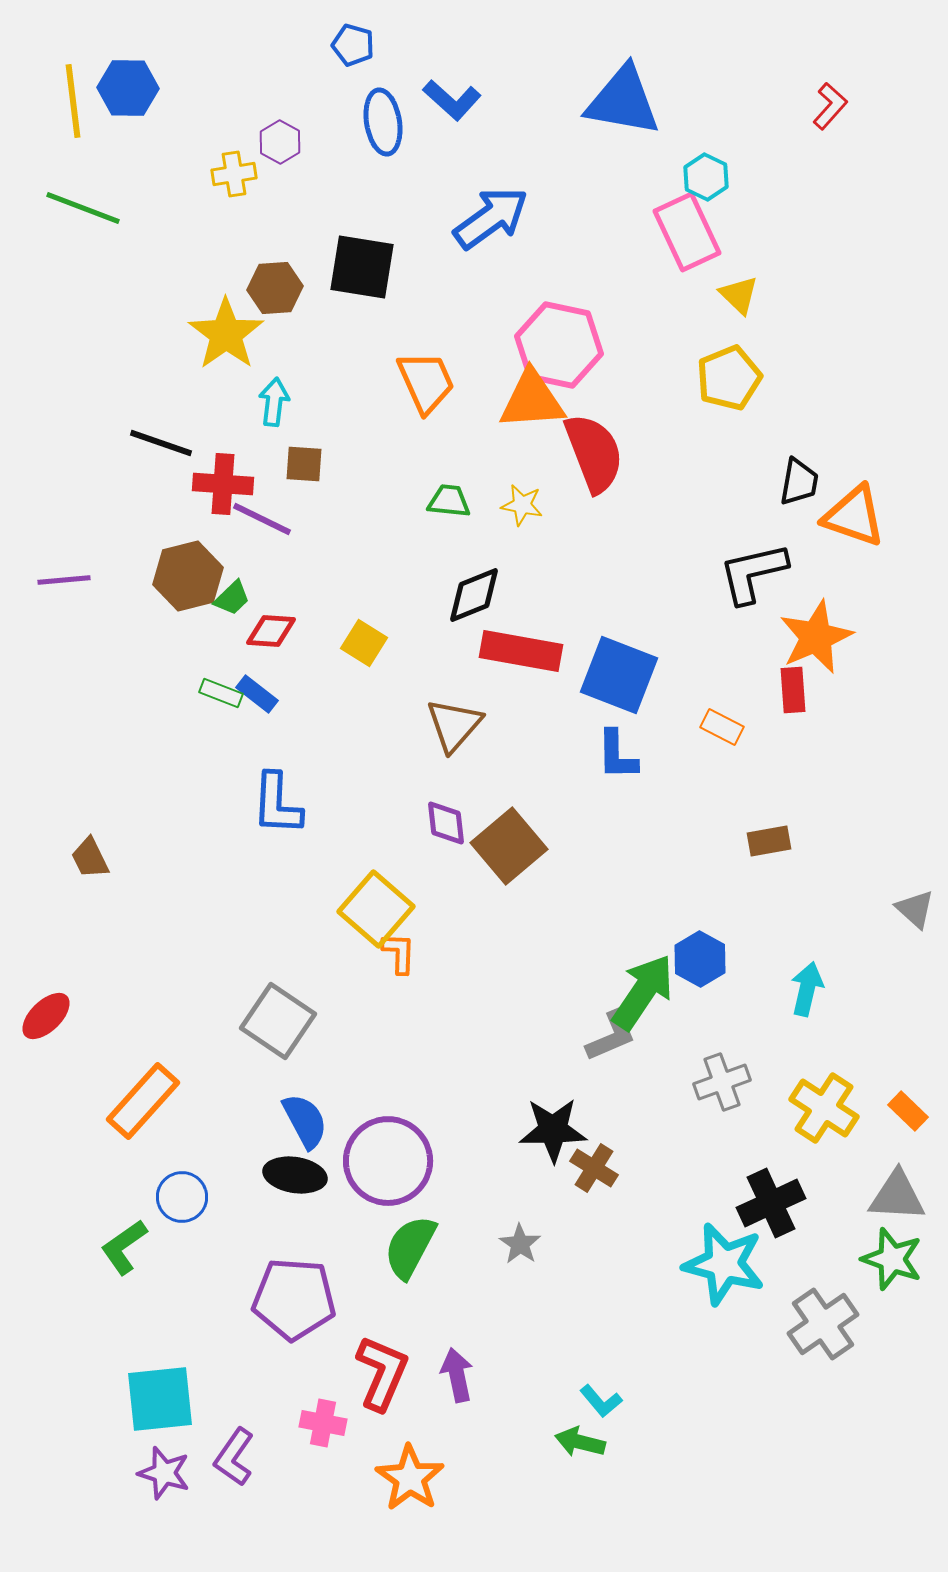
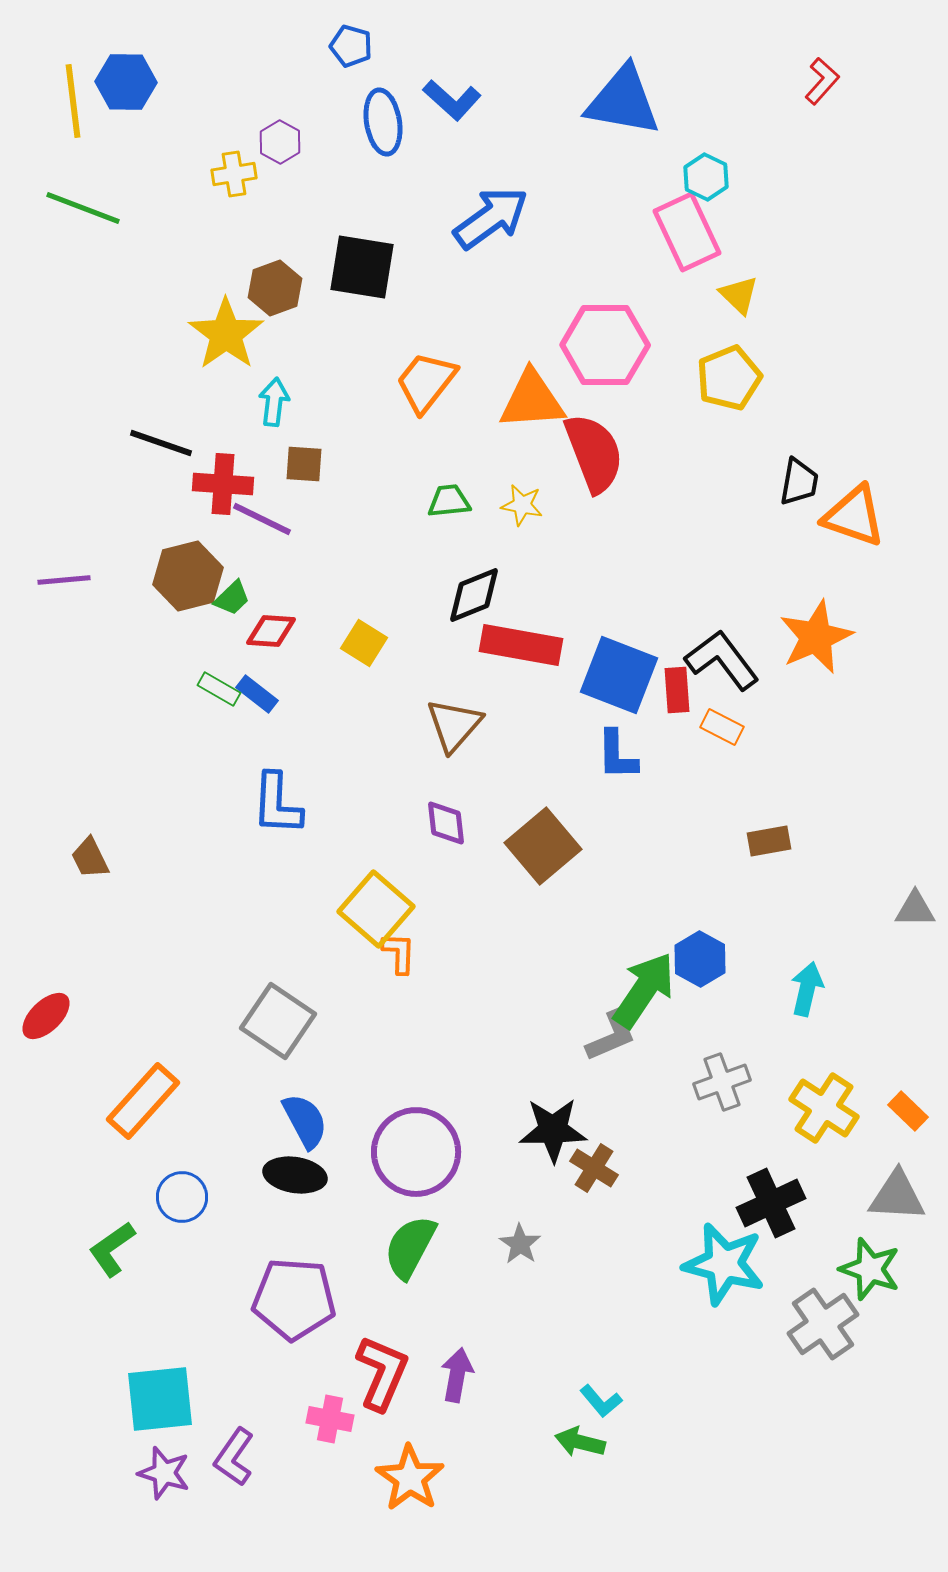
blue pentagon at (353, 45): moved 2 px left, 1 px down
blue hexagon at (128, 88): moved 2 px left, 6 px up
red L-shape at (830, 106): moved 8 px left, 25 px up
brown hexagon at (275, 288): rotated 16 degrees counterclockwise
pink hexagon at (559, 345): moved 46 px right; rotated 12 degrees counterclockwise
orange trapezoid at (426, 382): rotated 118 degrees counterclockwise
green trapezoid at (449, 501): rotated 12 degrees counterclockwise
black L-shape at (753, 573): moved 31 px left, 87 px down; rotated 66 degrees clockwise
red rectangle at (521, 651): moved 6 px up
red rectangle at (793, 690): moved 116 px left
green rectangle at (221, 693): moved 2 px left, 4 px up; rotated 9 degrees clockwise
brown square at (509, 846): moved 34 px right
gray triangle at (915, 909): rotated 42 degrees counterclockwise
green arrow at (643, 992): moved 1 px right, 2 px up
purple circle at (388, 1161): moved 28 px right, 9 px up
green L-shape at (124, 1247): moved 12 px left, 2 px down
green star at (892, 1259): moved 22 px left, 10 px down
purple arrow at (457, 1375): rotated 22 degrees clockwise
pink cross at (323, 1423): moved 7 px right, 4 px up
